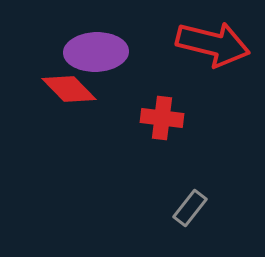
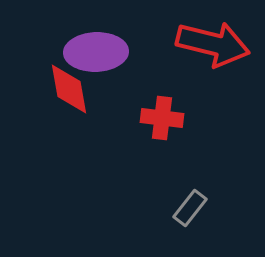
red diamond: rotated 34 degrees clockwise
